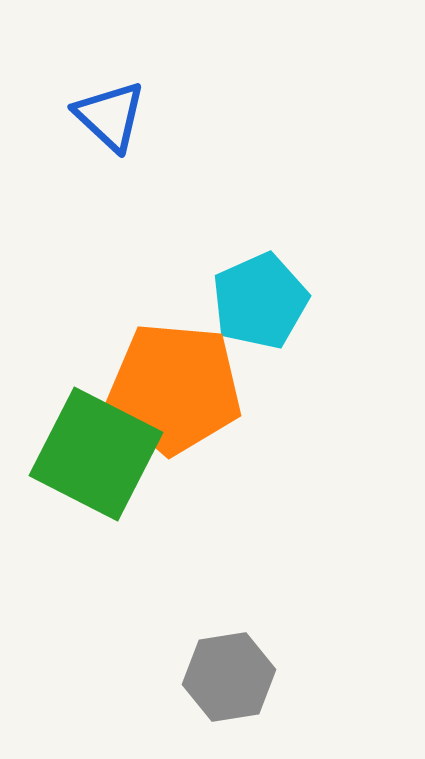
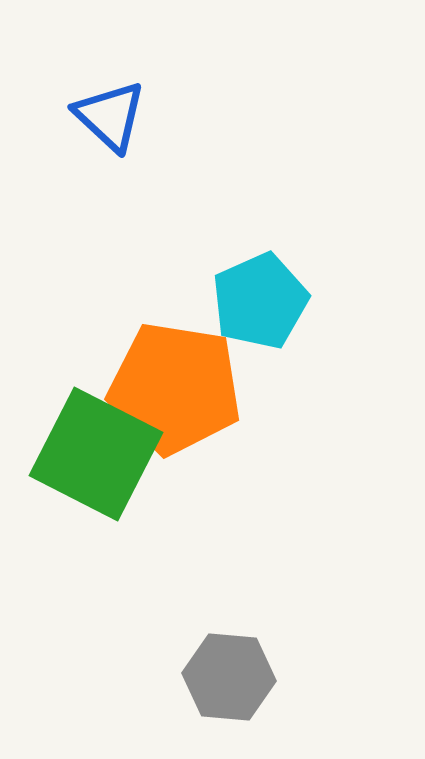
orange pentagon: rotated 4 degrees clockwise
gray hexagon: rotated 14 degrees clockwise
